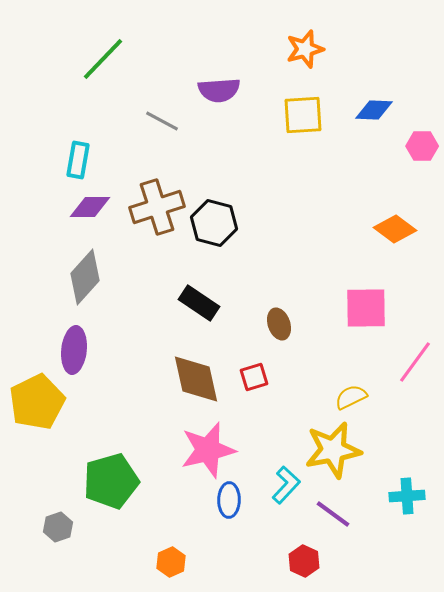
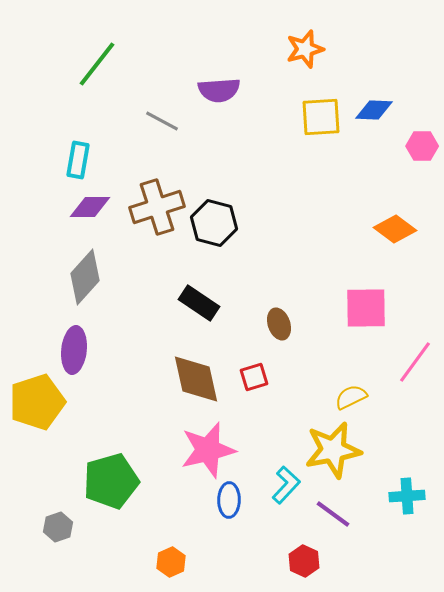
green line: moved 6 px left, 5 px down; rotated 6 degrees counterclockwise
yellow square: moved 18 px right, 2 px down
yellow pentagon: rotated 8 degrees clockwise
